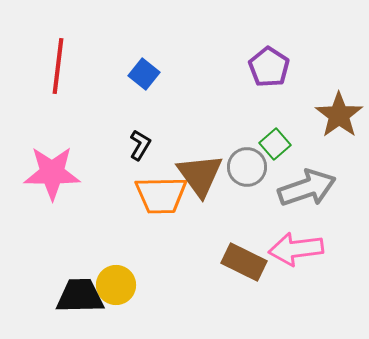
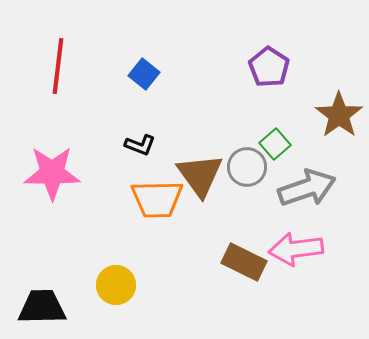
black L-shape: rotated 80 degrees clockwise
orange trapezoid: moved 4 px left, 4 px down
black trapezoid: moved 38 px left, 11 px down
